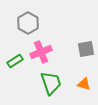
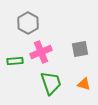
gray square: moved 6 px left
green rectangle: rotated 28 degrees clockwise
